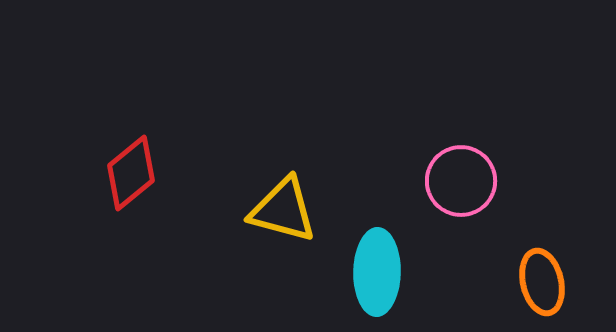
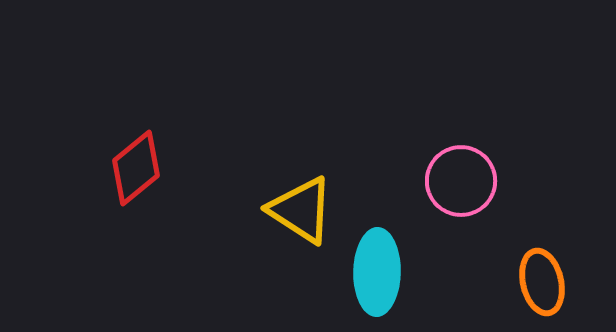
red diamond: moved 5 px right, 5 px up
yellow triangle: moved 18 px right; rotated 18 degrees clockwise
